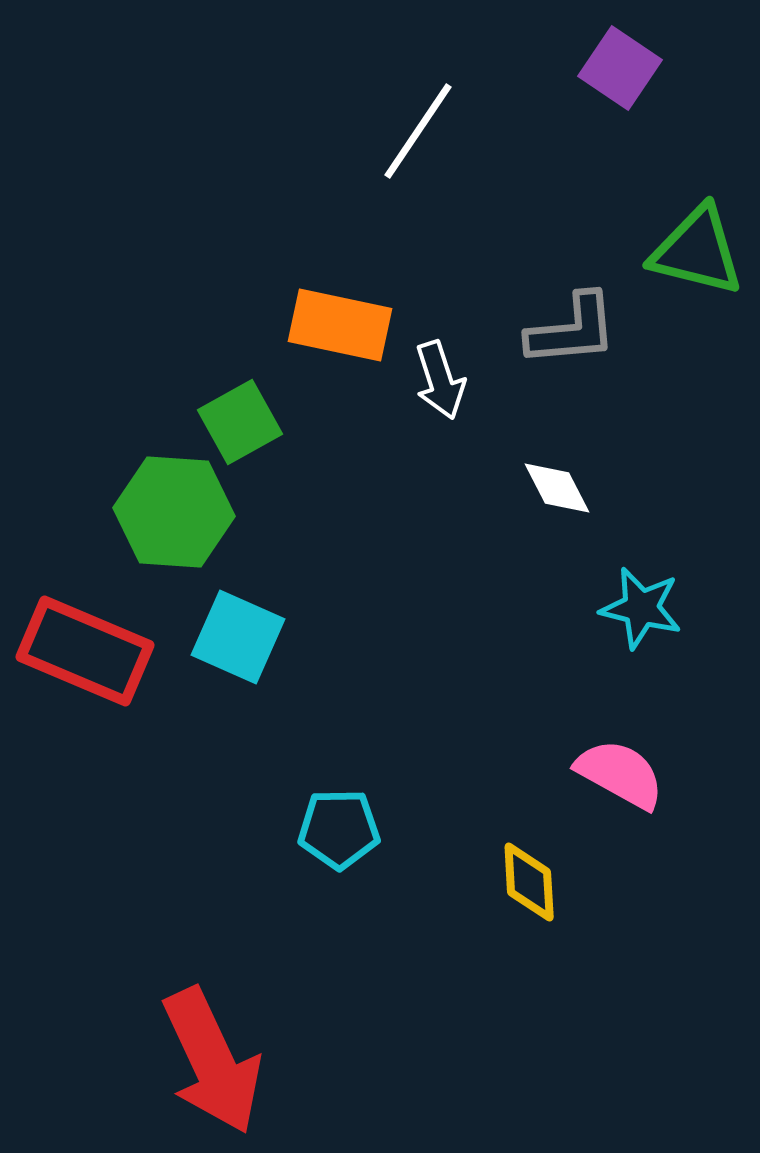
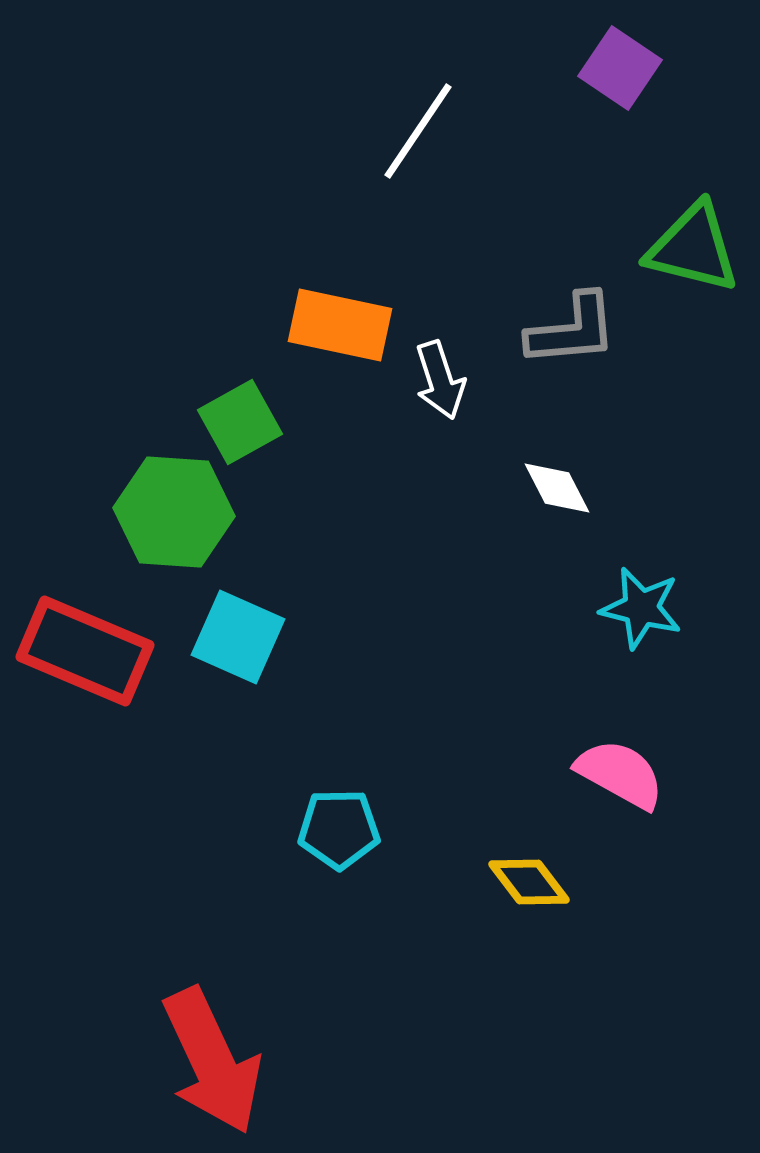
green triangle: moved 4 px left, 3 px up
yellow diamond: rotated 34 degrees counterclockwise
